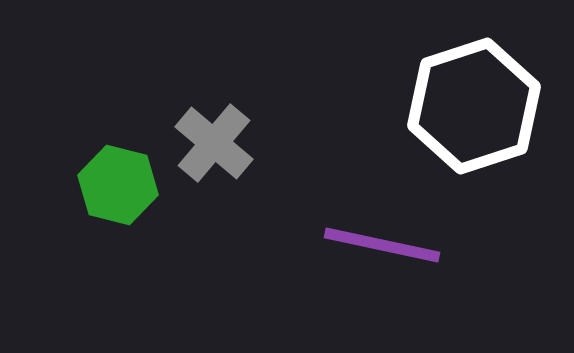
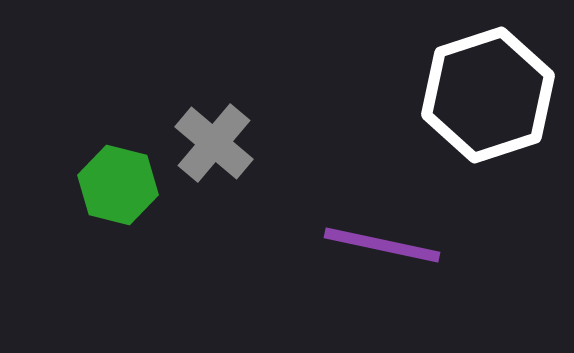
white hexagon: moved 14 px right, 11 px up
